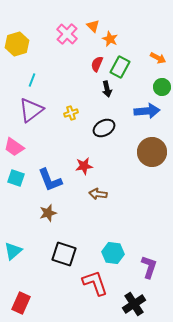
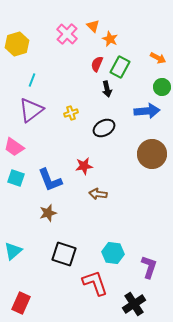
brown circle: moved 2 px down
